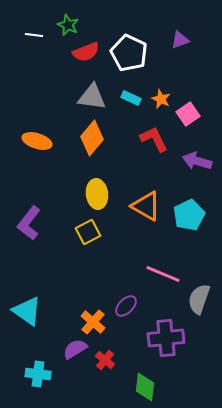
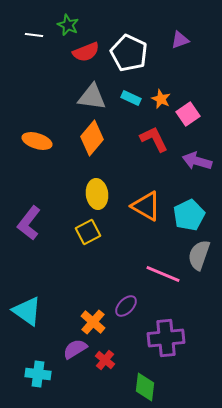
gray semicircle: moved 44 px up
